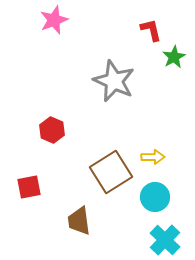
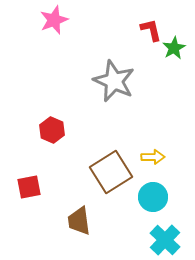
green star: moved 9 px up
cyan circle: moved 2 px left
